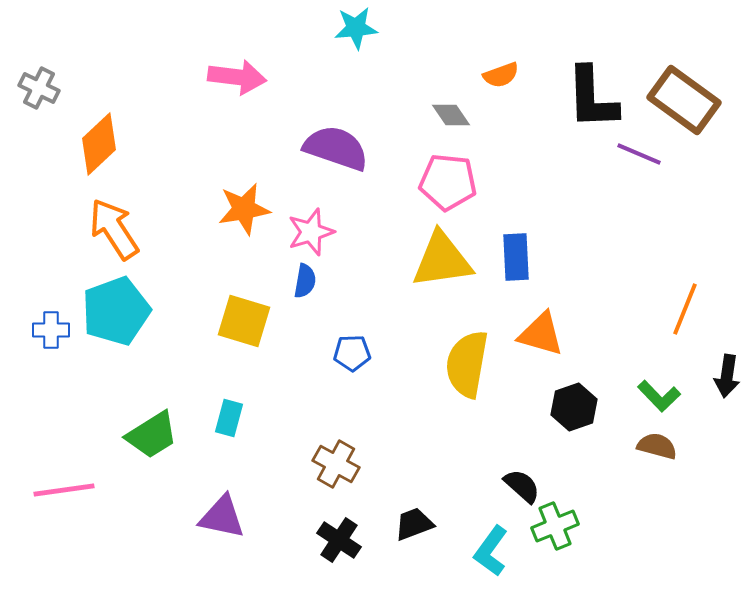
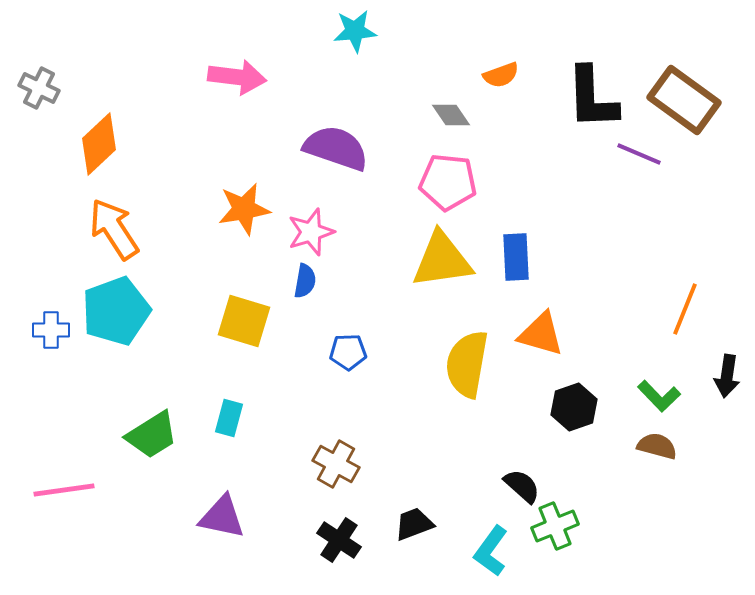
cyan star: moved 1 px left, 3 px down
blue pentagon: moved 4 px left, 1 px up
